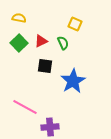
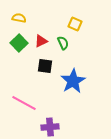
pink line: moved 1 px left, 4 px up
